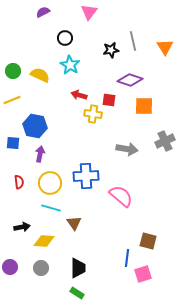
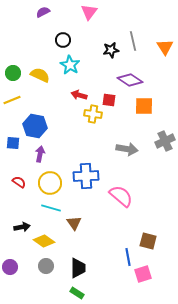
black circle: moved 2 px left, 2 px down
green circle: moved 2 px down
purple diamond: rotated 15 degrees clockwise
red semicircle: rotated 48 degrees counterclockwise
yellow diamond: rotated 30 degrees clockwise
blue line: moved 1 px right, 1 px up; rotated 18 degrees counterclockwise
gray circle: moved 5 px right, 2 px up
